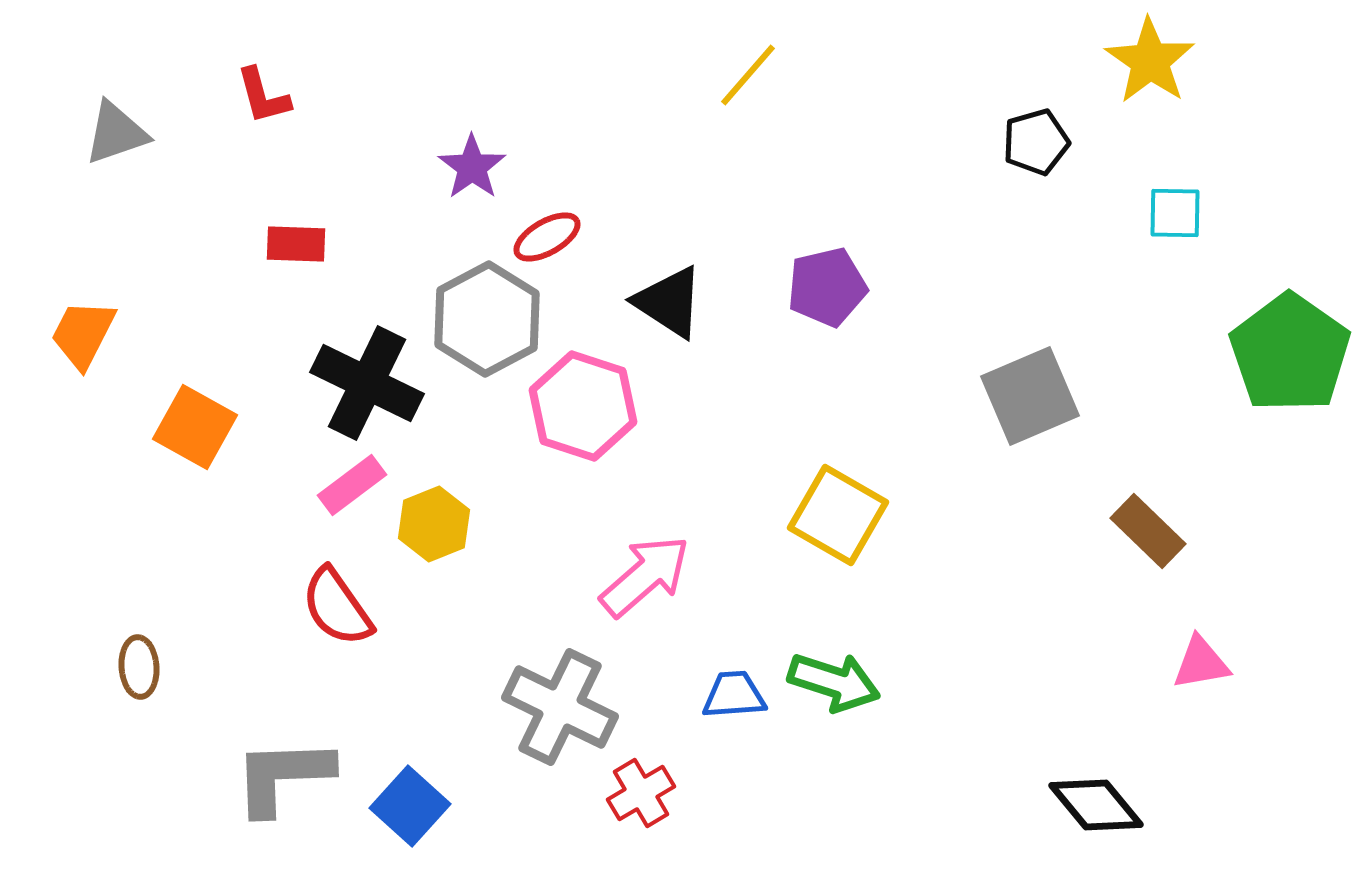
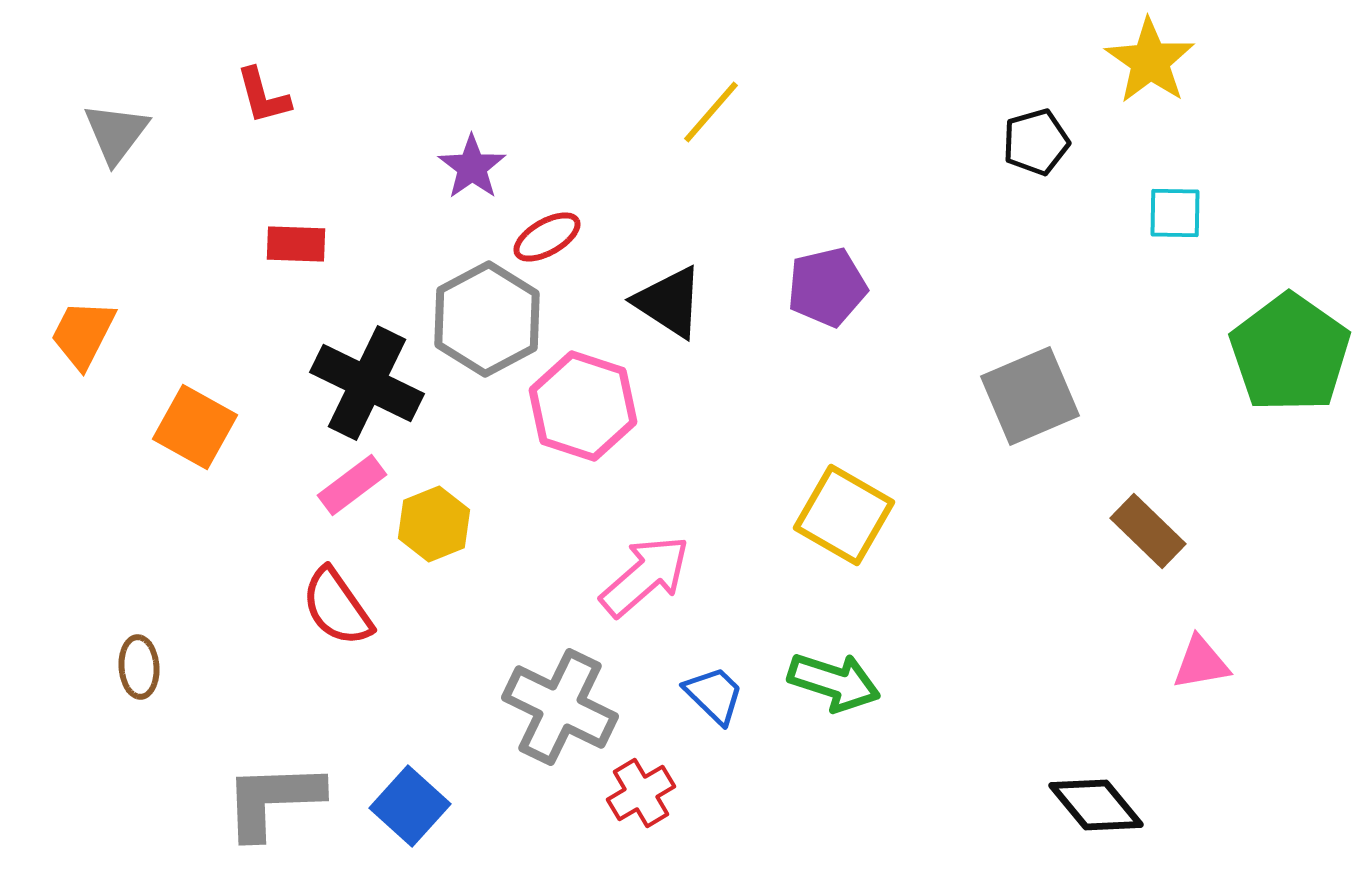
yellow line: moved 37 px left, 37 px down
gray triangle: rotated 34 degrees counterclockwise
yellow square: moved 6 px right
blue trapezoid: moved 20 px left; rotated 48 degrees clockwise
gray L-shape: moved 10 px left, 24 px down
